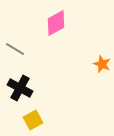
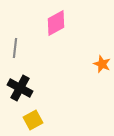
gray line: moved 1 px up; rotated 66 degrees clockwise
